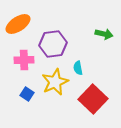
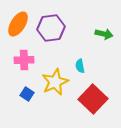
orange ellipse: rotated 25 degrees counterclockwise
purple hexagon: moved 2 px left, 16 px up
cyan semicircle: moved 2 px right, 2 px up
